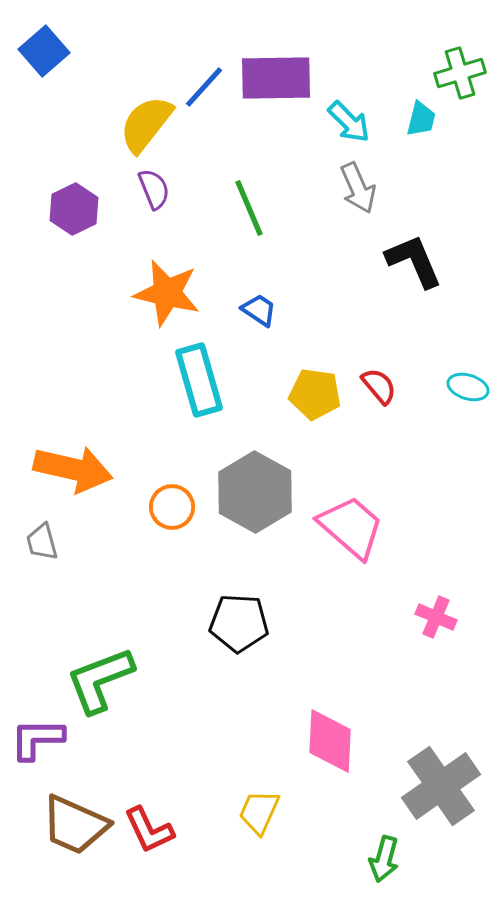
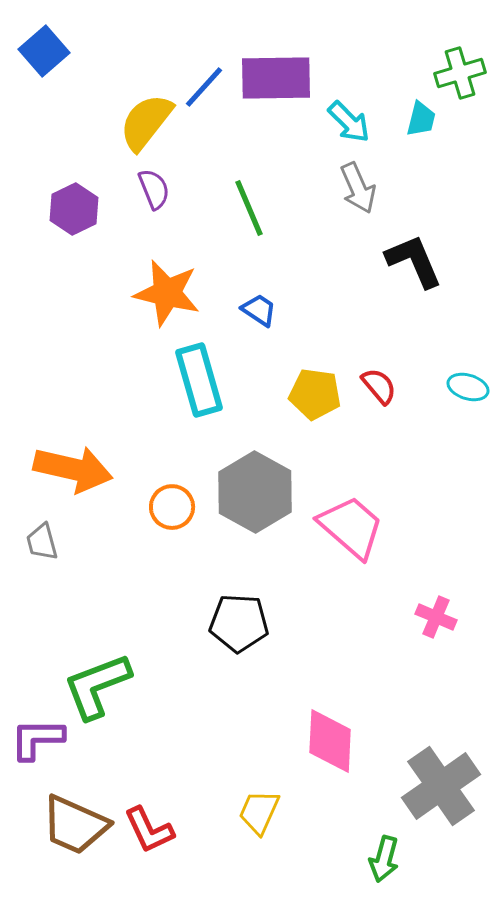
yellow semicircle: moved 2 px up
green L-shape: moved 3 px left, 6 px down
